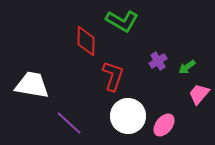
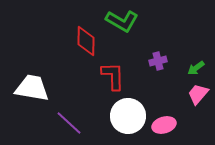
purple cross: rotated 18 degrees clockwise
green arrow: moved 9 px right, 1 px down
red L-shape: rotated 20 degrees counterclockwise
white trapezoid: moved 3 px down
pink trapezoid: moved 1 px left
pink ellipse: rotated 35 degrees clockwise
